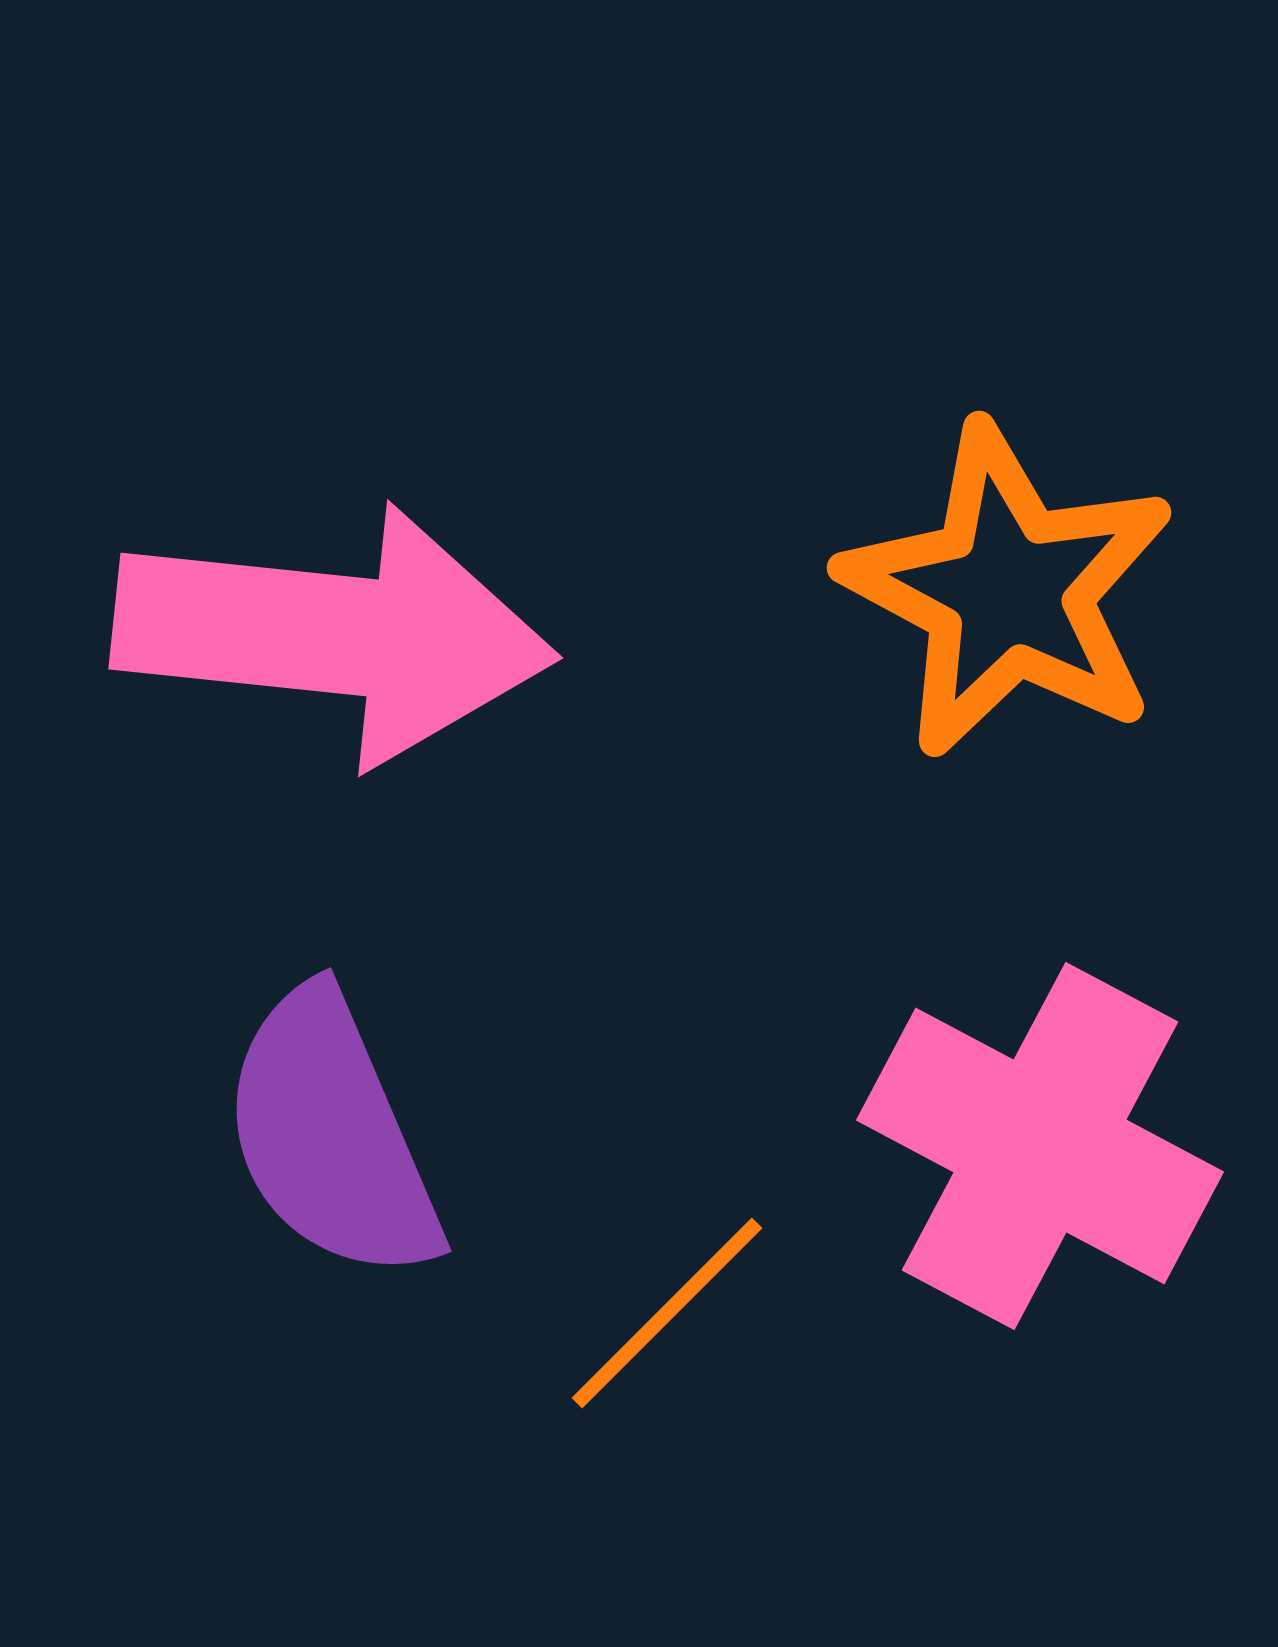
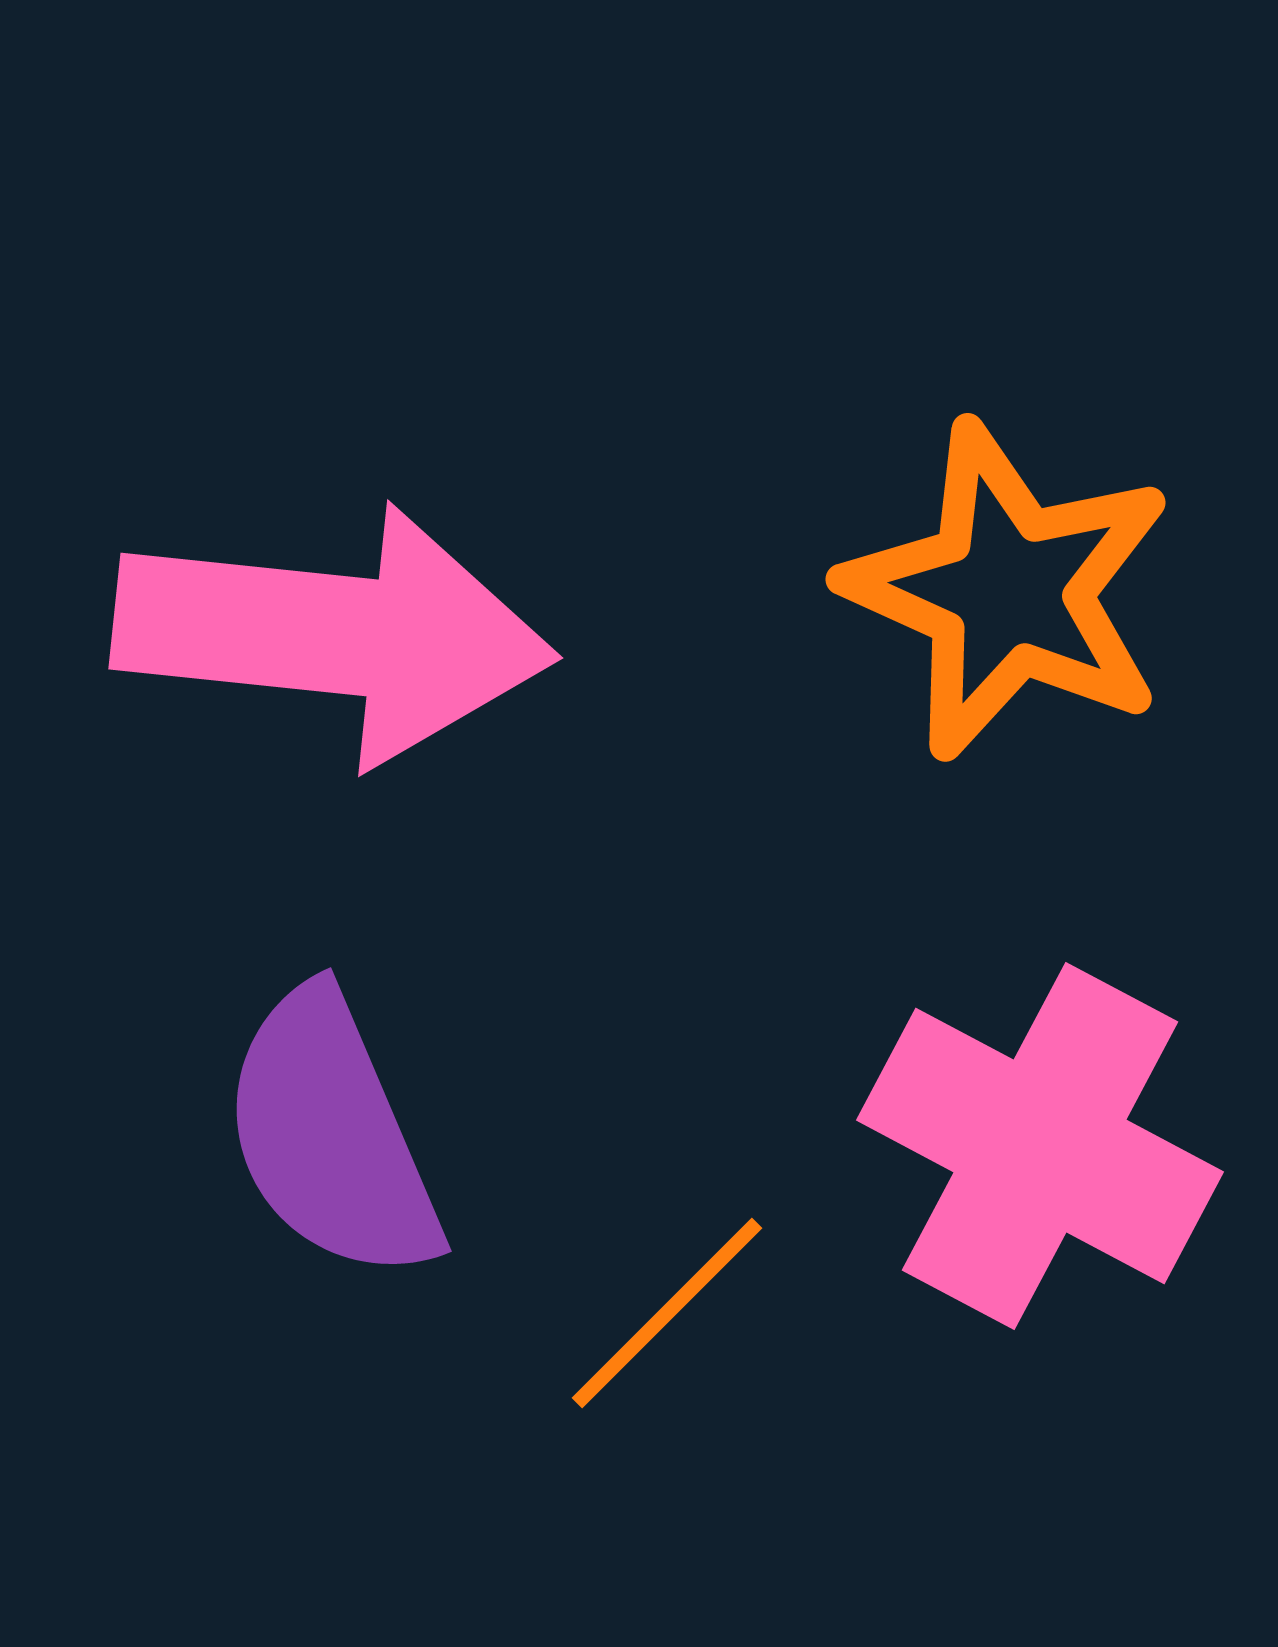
orange star: rotated 4 degrees counterclockwise
